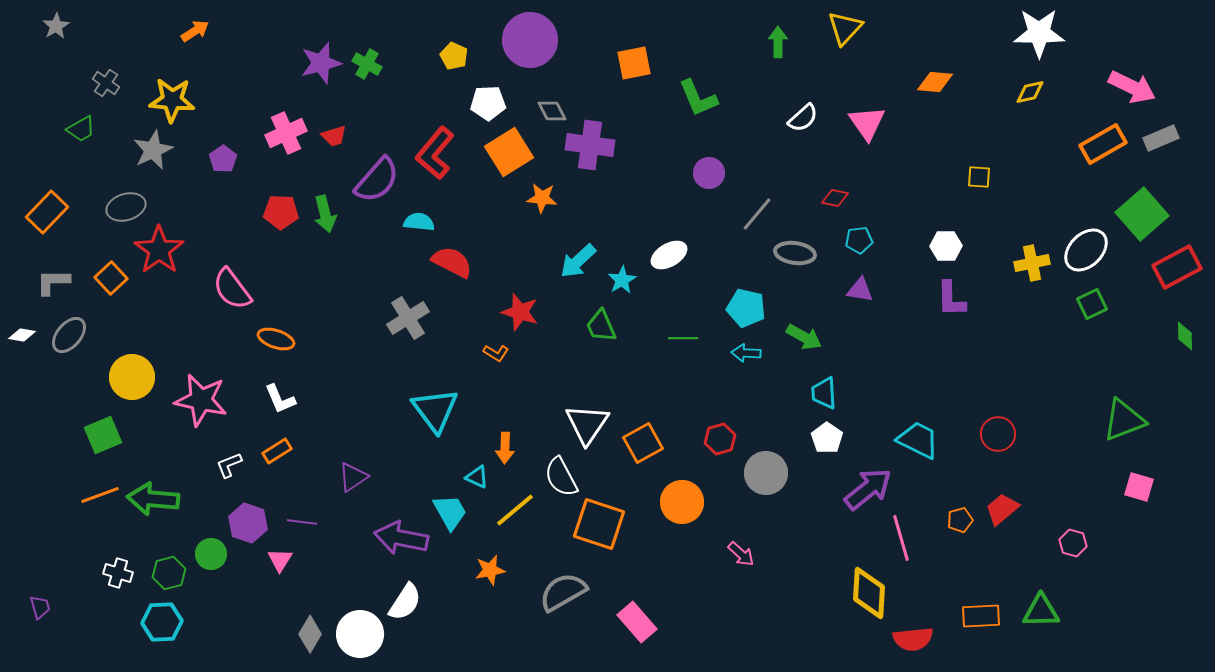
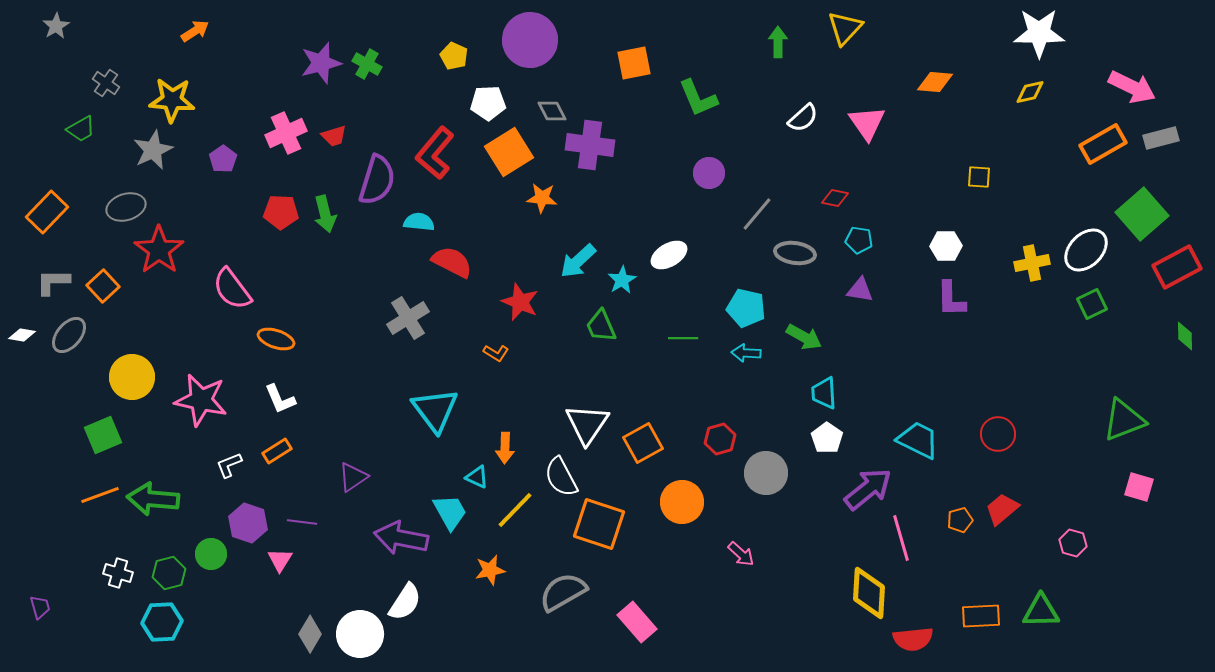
gray rectangle at (1161, 138): rotated 8 degrees clockwise
purple semicircle at (377, 180): rotated 24 degrees counterclockwise
cyan pentagon at (859, 240): rotated 16 degrees clockwise
orange square at (111, 278): moved 8 px left, 8 px down
red star at (520, 312): moved 10 px up; rotated 6 degrees clockwise
yellow line at (515, 510): rotated 6 degrees counterclockwise
